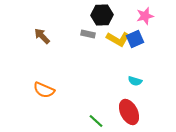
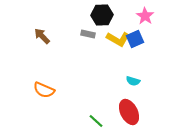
pink star: rotated 24 degrees counterclockwise
cyan semicircle: moved 2 px left
